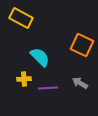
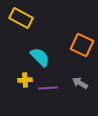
yellow cross: moved 1 px right, 1 px down
